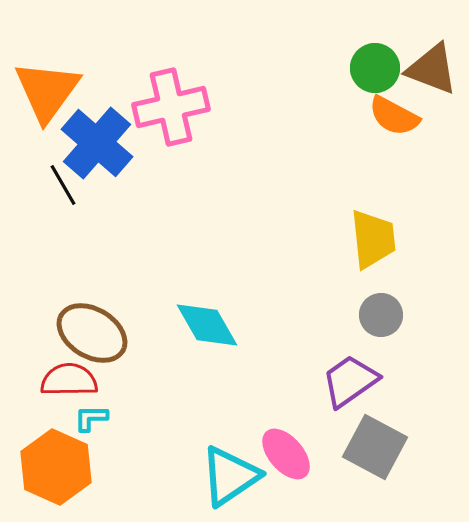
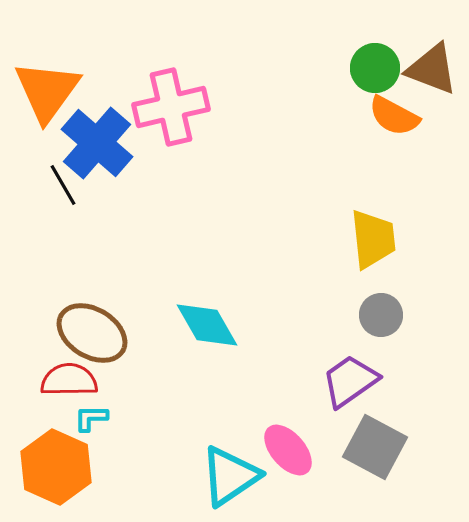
pink ellipse: moved 2 px right, 4 px up
